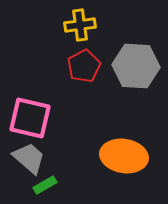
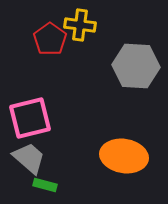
yellow cross: rotated 16 degrees clockwise
red pentagon: moved 34 px left, 27 px up; rotated 8 degrees counterclockwise
pink square: rotated 27 degrees counterclockwise
green rectangle: rotated 45 degrees clockwise
